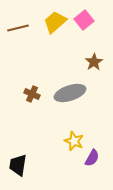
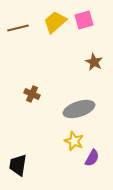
pink square: rotated 24 degrees clockwise
brown star: rotated 12 degrees counterclockwise
gray ellipse: moved 9 px right, 16 px down
